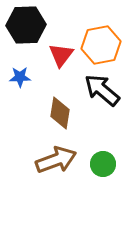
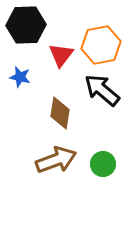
blue star: rotated 15 degrees clockwise
